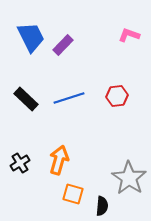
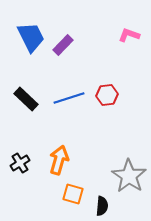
red hexagon: moved 10 px left, 1 px up
gray star: moved 2 px up
